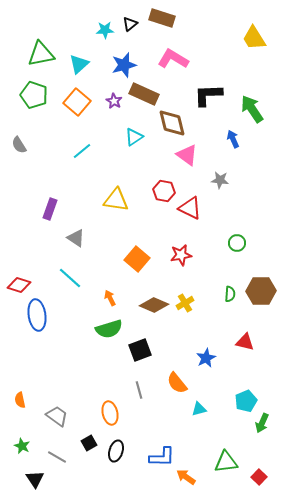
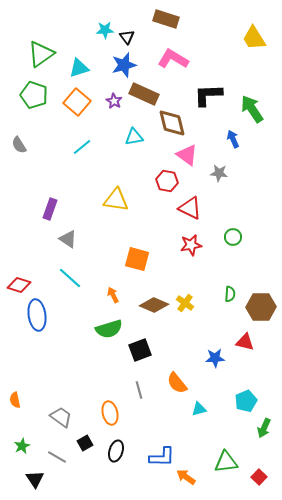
brown rectangle at (162, 18): moved 4 px right, 1 px down
black triangle at (130, 24): moved 3 px left, 13 px down; rotated 28 degrees counterclockwise
green triangle at (41, 54): rotated 24 degrees counterclockwise
cyan triangle at (79, 64): moved 4 px down; rotated 25 degrees clockwise
cyan triangle at (134, 137): rotated 24 degrees clockwise
cyan line at (82, 151): moved 4 px up
gray star at (220, 180): moved 1 px left, 7 px up
red hexagon at (164, 191): moved 3 px right, 10 px up
gray triangle at (76, 238): moved 8 px left, 1 px down
green circle at (237, 243): moved 4 px left, 6 px up
red star at (181, 255): moved 10 px right, 10 px up
orange square at (137, 259): rotated 25 degrees counterclockwise
brown hexagon at (261, 291): moved 16 px down
orange arrow at (110, 298): moved 3 px right, 3 px up
yellow cross at (185, 303): rotated 24 degrees counterclockwise
blue star at (206, 358): moved 9 px right; rotated 24 degrees clockwise
orange semicircle at (20, 400): moved 5 px left
gray trapezoid at (57, 416): moved 4 px right, 1 px down
green arrow at (262, 423): moved 2 px right, 5 px down
black square at (89, 443): moved 4 px left
green star at (22, 446): rotated 21 degrees clockwise
